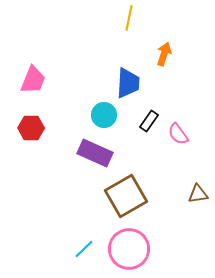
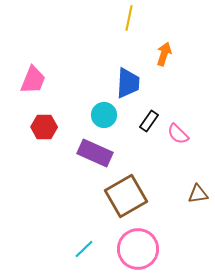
red hexagon: moved 13 px right, 1 px up
pink semicircle: rotated 10 degrees counterclockwise
pink circle: moved 9 px right
